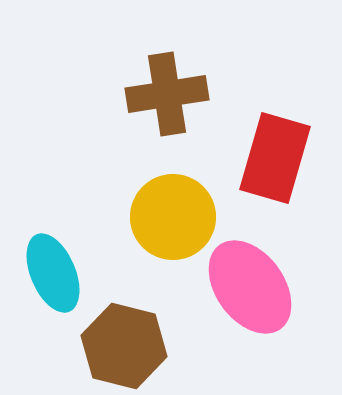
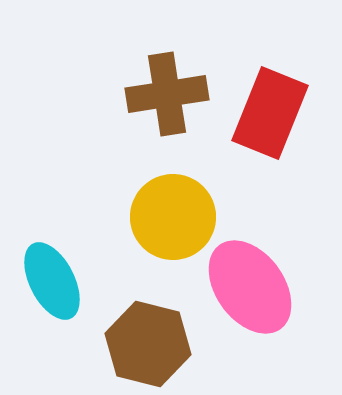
red rectangle: moved 5 px left, 45 px up; rotated 6 degrees clockwise
cyan ellipse: moved 1 px left, 8 px down; rotated 4 degrees counterclockwise
brown hexagon: moved 24 px right, 2 px up
